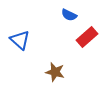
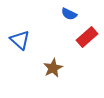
blue semicircle: moved 1 px up
brown star: moved 2 px left, 4 px up; rotated 30 degrees clockwise
